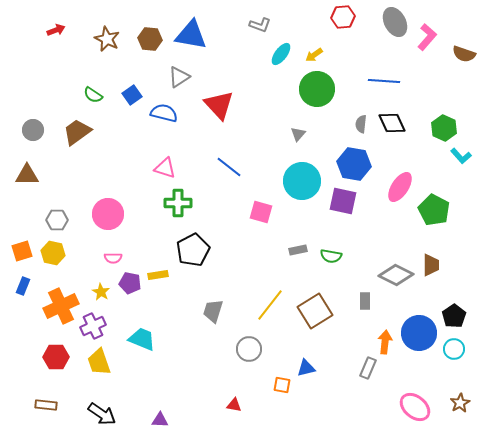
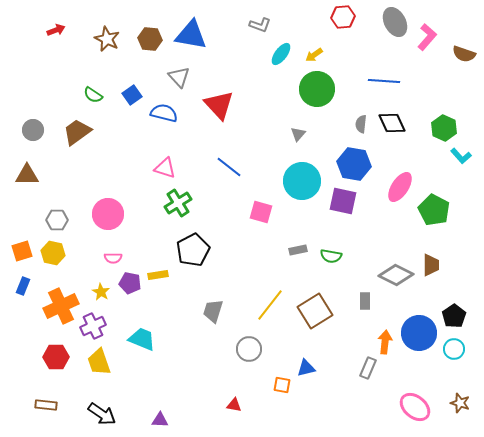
gray triangle at (179, 77): rotated 40 degrees counterclockwise
green cross at (178, 203): rotated 32 degrees counterclockwise
brown star at (460, 403): rotated 24 degrees counterclockwise
